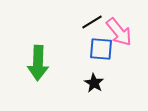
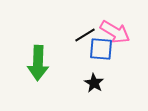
black line: moved 7 px left, 13 px down
pink arrow: moved 4 px left; rotated 20 degrees counterclockwise
